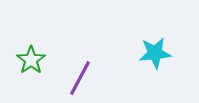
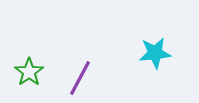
green star: moved 2 px left, 12 px down
